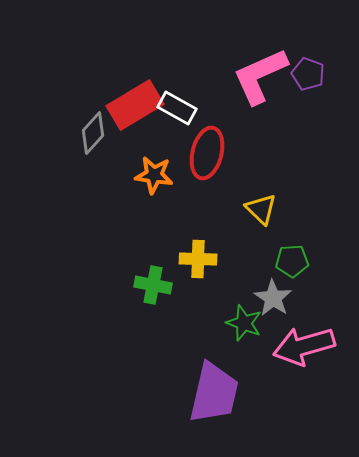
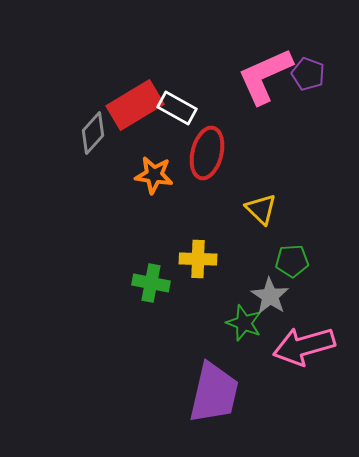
pink L-shape: moved 5 px right
green cross: moved 2 px left, 2 px up
gray star: moved 3 px left, 2 px up
